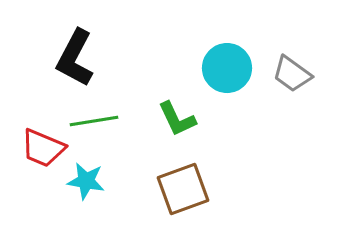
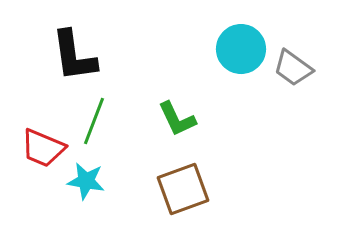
black L-shape: moved 1 px left, 2 px up; rotated 36 degrees counterclockwise
cyan circle: moved 14 px right, 19 px up
gray trapezoid: moved 1 px right, 6 px up
green line: rotated 60 degrees counterclockwise
